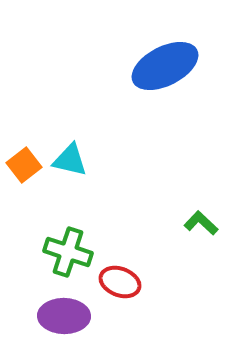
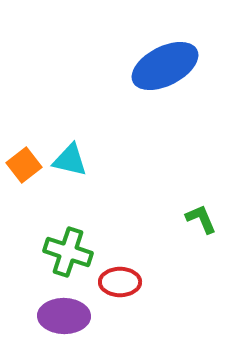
green L-shape: moved 4 px up; rotated 24 degrees clockwise
red ellipse: rotated 21 degrees counterclockwise
